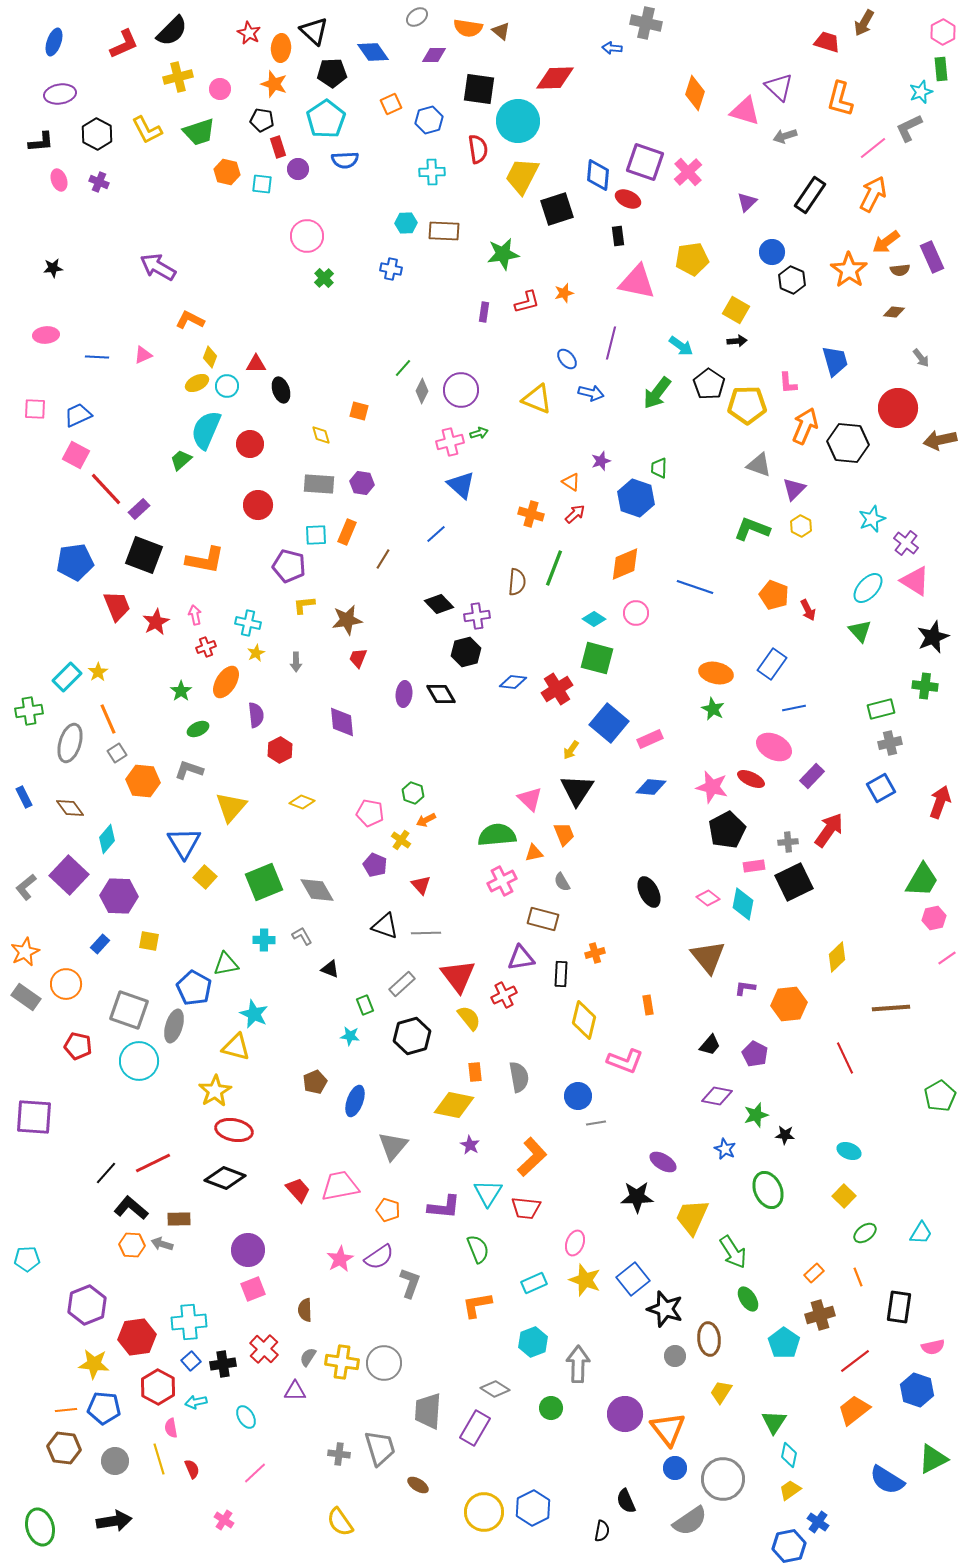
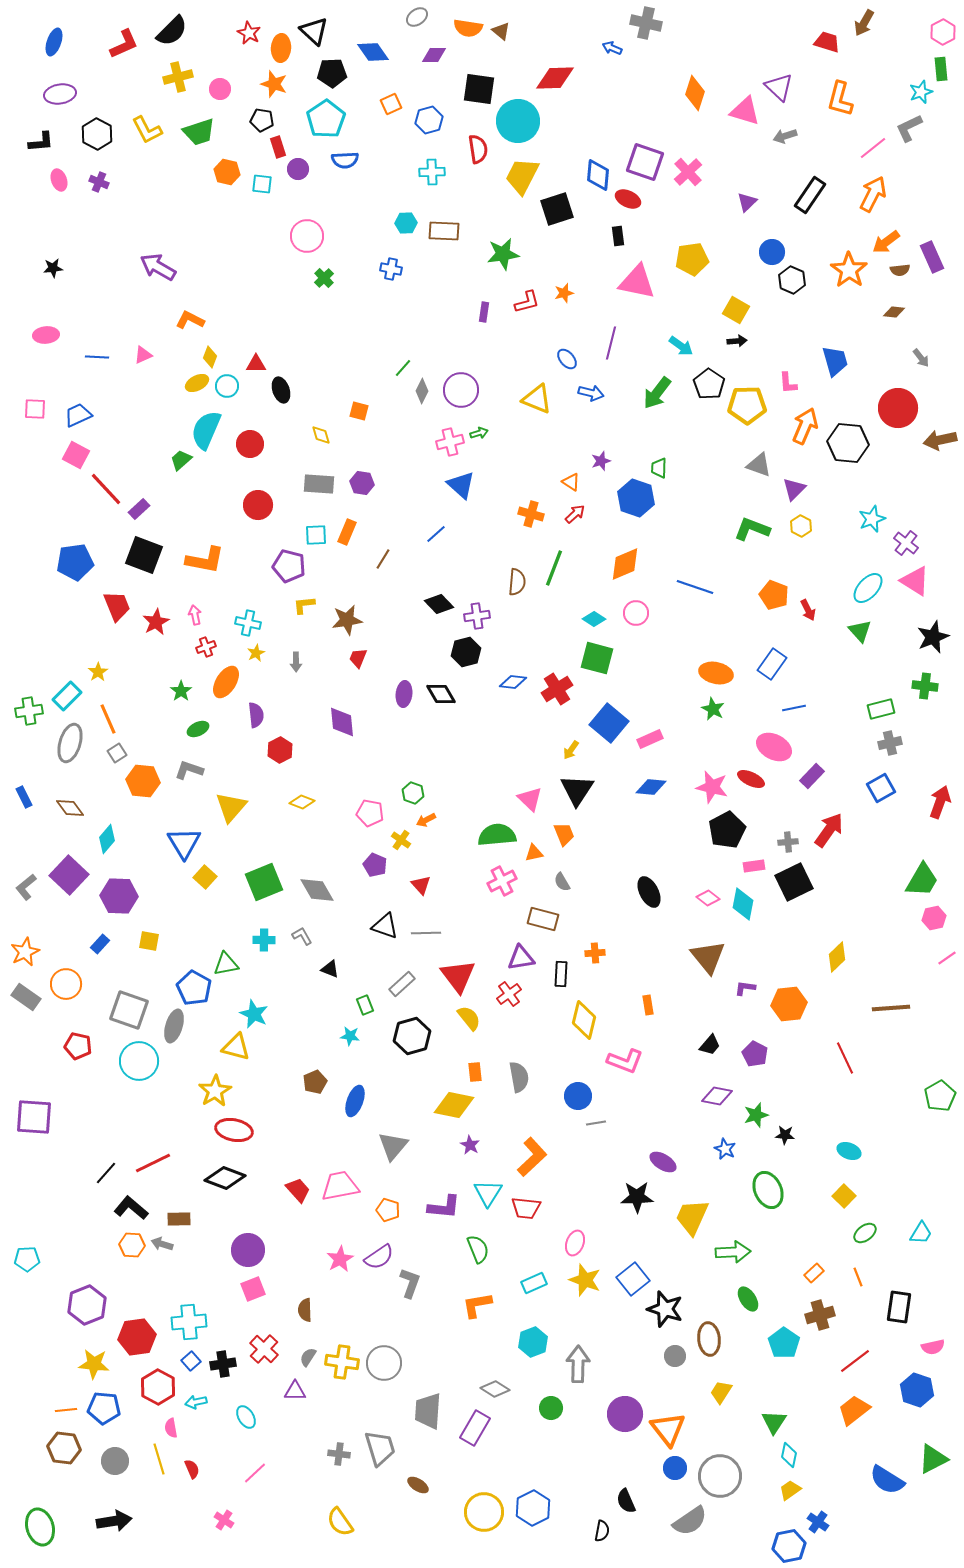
blue arrow at (612, 48): rotated 18 degrees clockwise
cyan rectangle at (67, 677): moved 19 px down
orange cross at (595, 953): rotated 12 degrees clockwise
red cross at (504, 995): moved 5 px right, 1 px up; rotated 10 degrees counterclockwise
green arrow at (733, 1252): rotated 60 degrees counterclockwise
gray circle at (723, 1479): moved 3 px left, 3 px up
